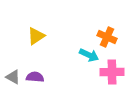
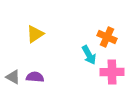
yellow triangle: moved 1 px left, 2 px up
cyan arrow: rotated 36 degrees clockwise
